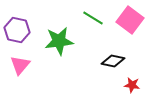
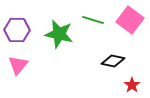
green line: moved 2 px down; rotated 15 degrees counterclockwise
purple hexagon: rotated 10 degrees counterclockwise
green star: moved 7 px up; rotated 20 degrees clockwise
pink triangle: moved 2 px left
red star: rotated 28 degrees clockwise
